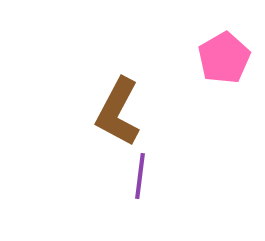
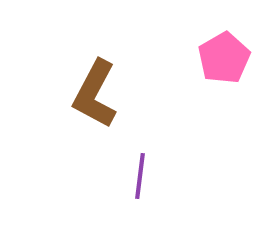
brown L-shape: moved 23 px left, 18 px up
